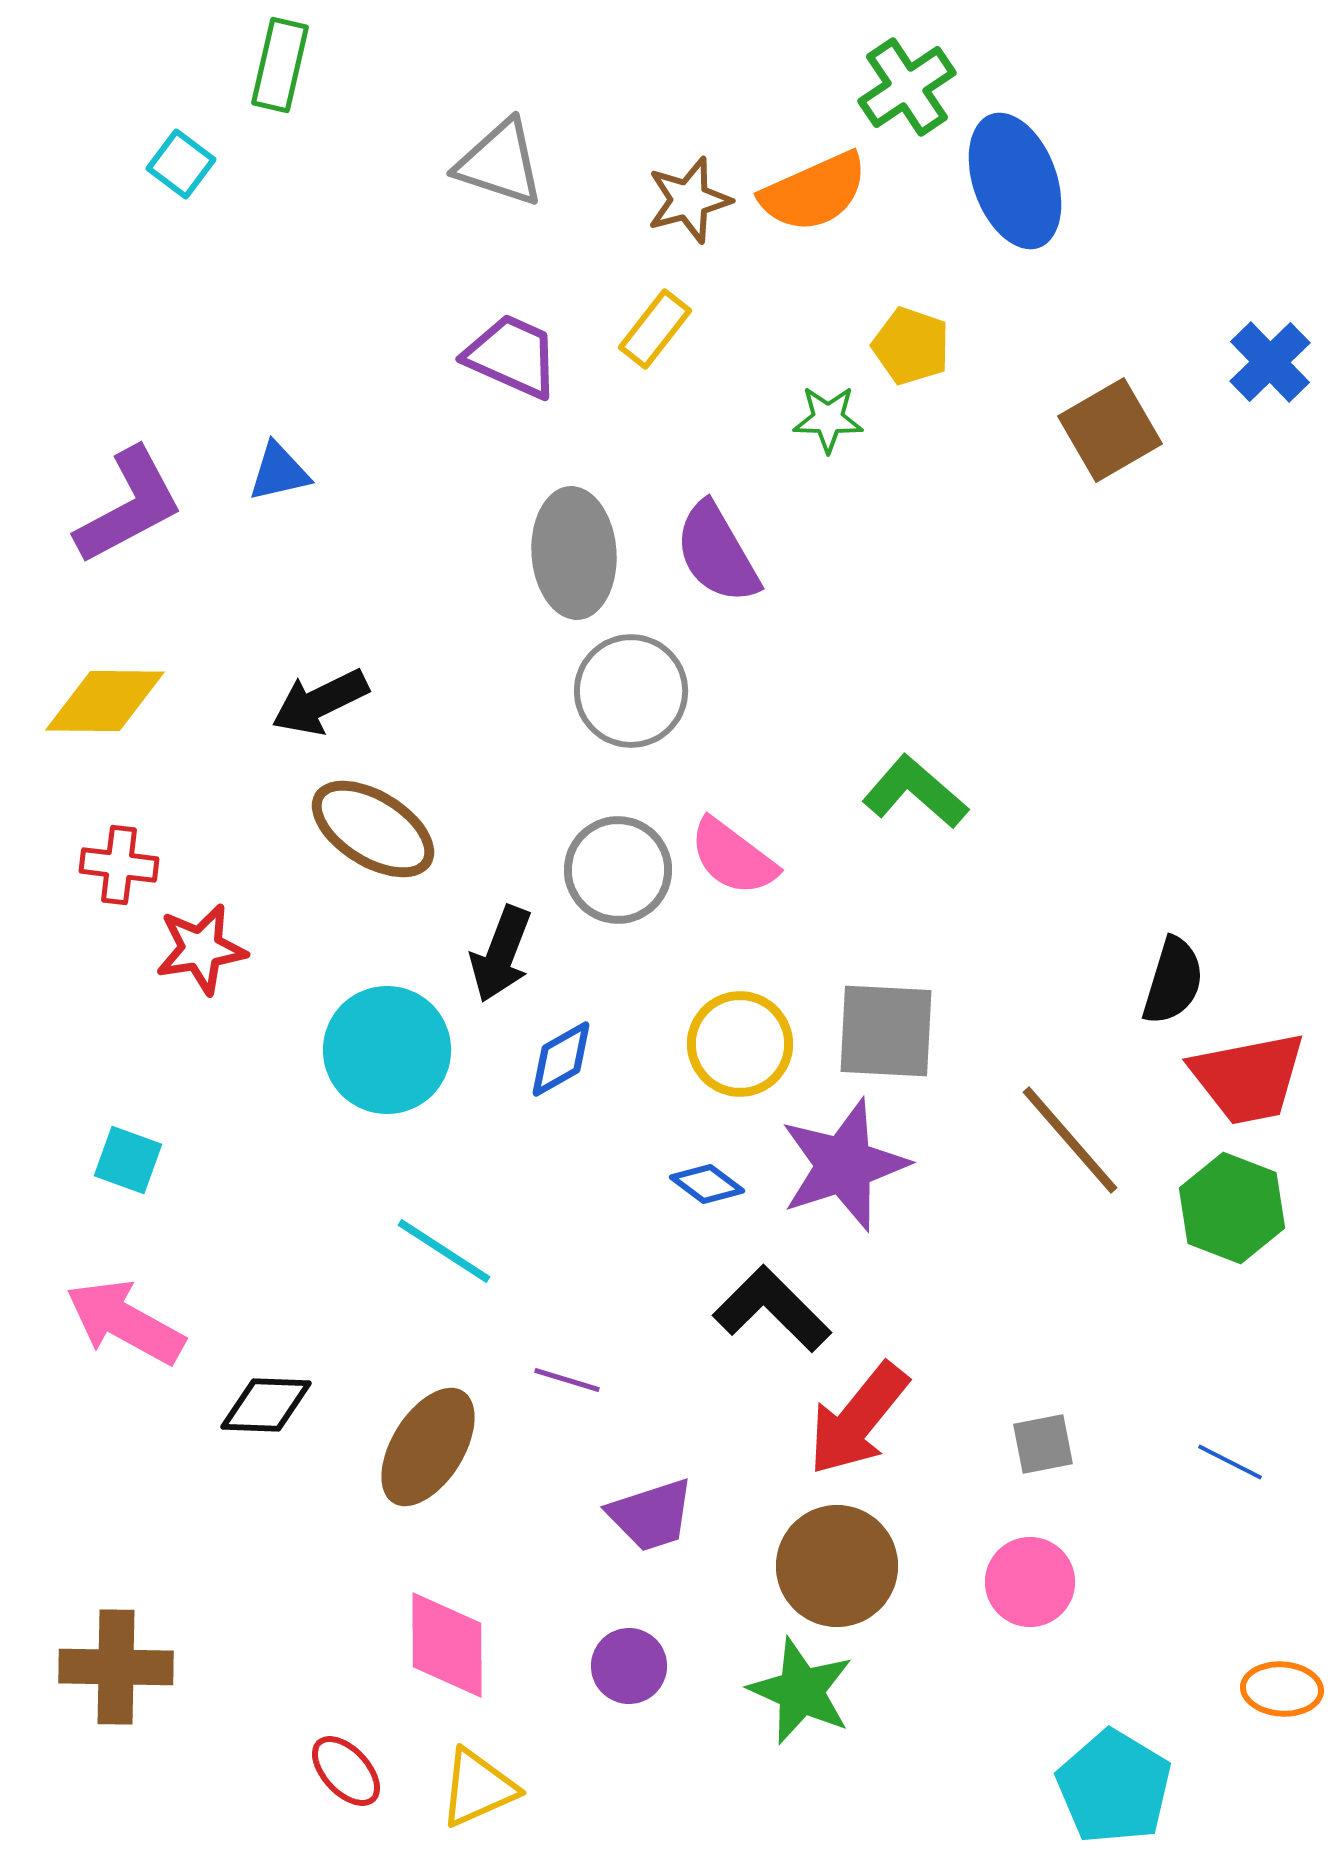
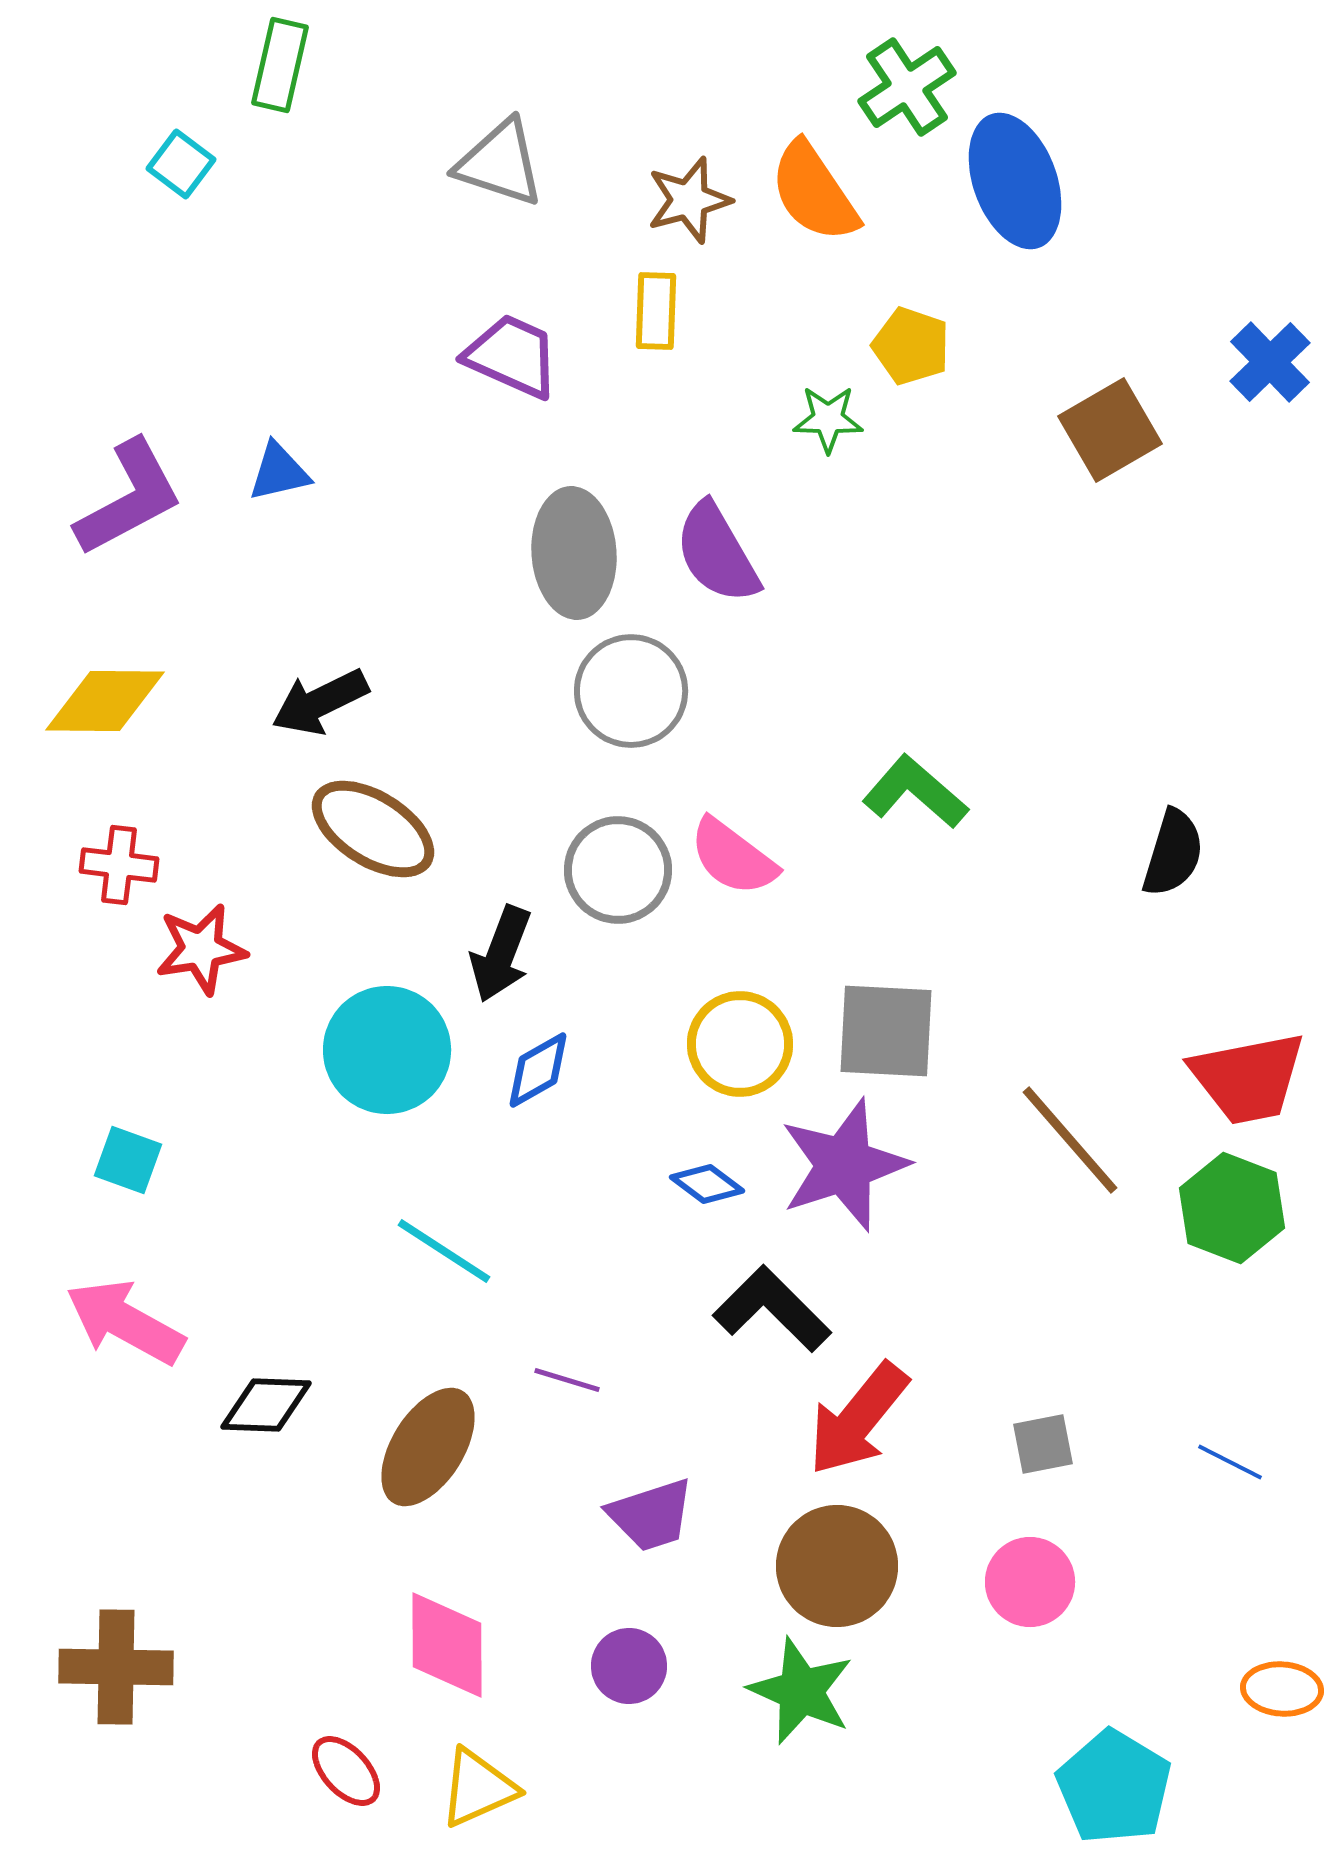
orange semicircle at (814, 192): rotated 80 degrees clockwise
yellow rectangle at (655, 329): moved 1 px right, 18 px up; rotated 36 degrees counterclockwise
purple L-shape at (129, 506): moved 8 px up
black semicircle at (1173, 981): moved 128 px up
blue diamond at (561, 1059): moved 23 px left, 11 px down
